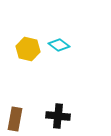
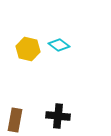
brown rectangle: moved 1 px down
